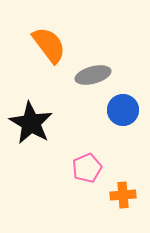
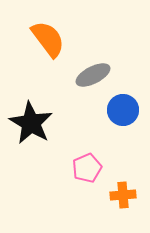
orange semicircle: moved 1 px left, 6 px up
gray ellipse: rotated 12 degrees counterclockwise
